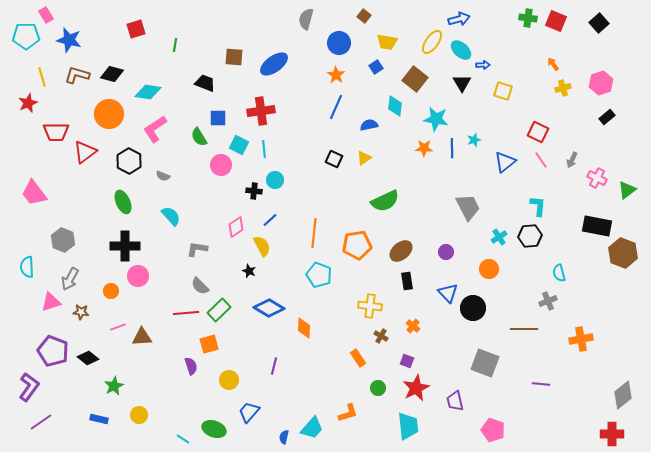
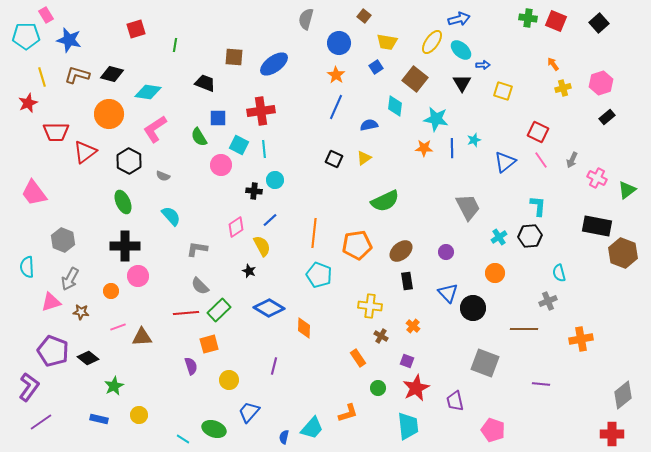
orange circle at (489, 269): moved 6 px right, 4 px down
